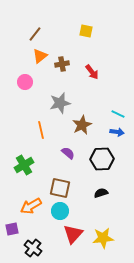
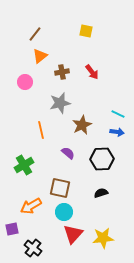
brown cross: moved 8 px down
cyan circle: moved 4 px right, 1 px down
